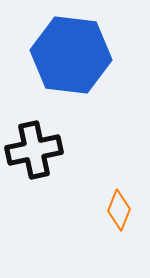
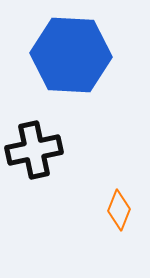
blue hexagon: rotated 4 degrees counterclockwise
